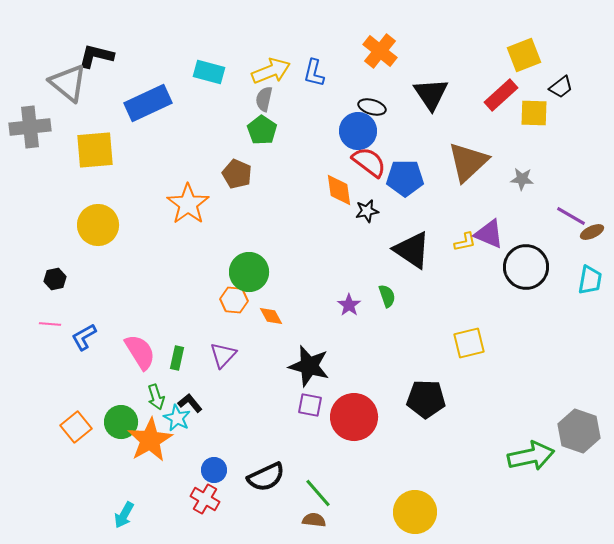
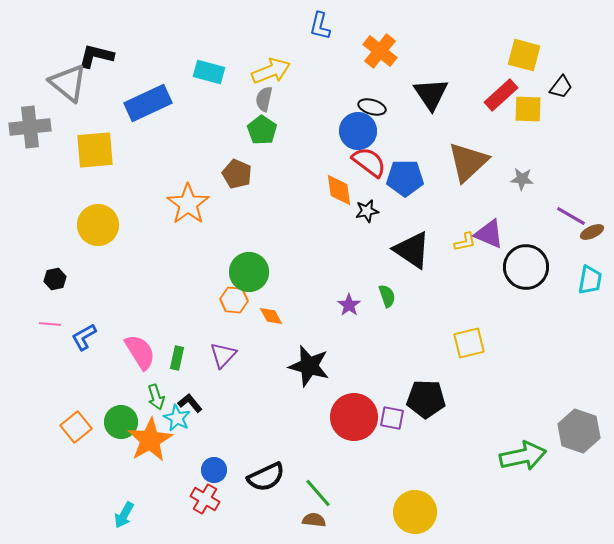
yellow square at (524, 55): rotated 36 degrees clockwise
blue L-shape at (314, 73): moved 6 px right, 47 px up
black trapezoid at (561, 87): rotated 15 degrees counterclockwise
yellow square at (534, 113): moved 6 px left, 4 px up
purple square at (310, 405): moved 82 px right, 13 px down
green arrow at (531, 456): moved 8 px left
